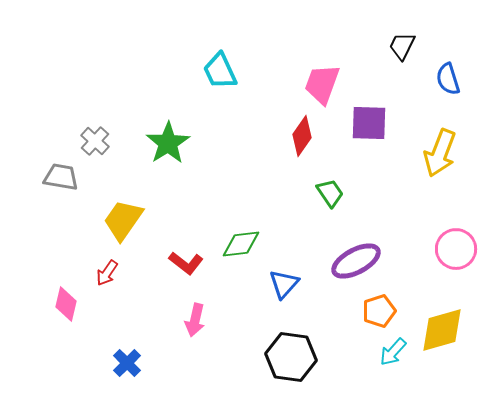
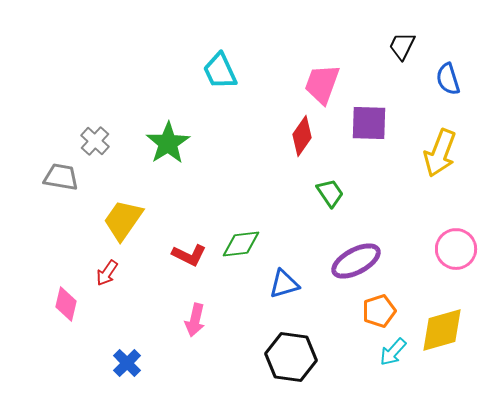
red L-shape: moved 3 px right, 8 px up; rotated 12 degrees counterclockwise
blue triangle: rotated 32 degrees clockwise
